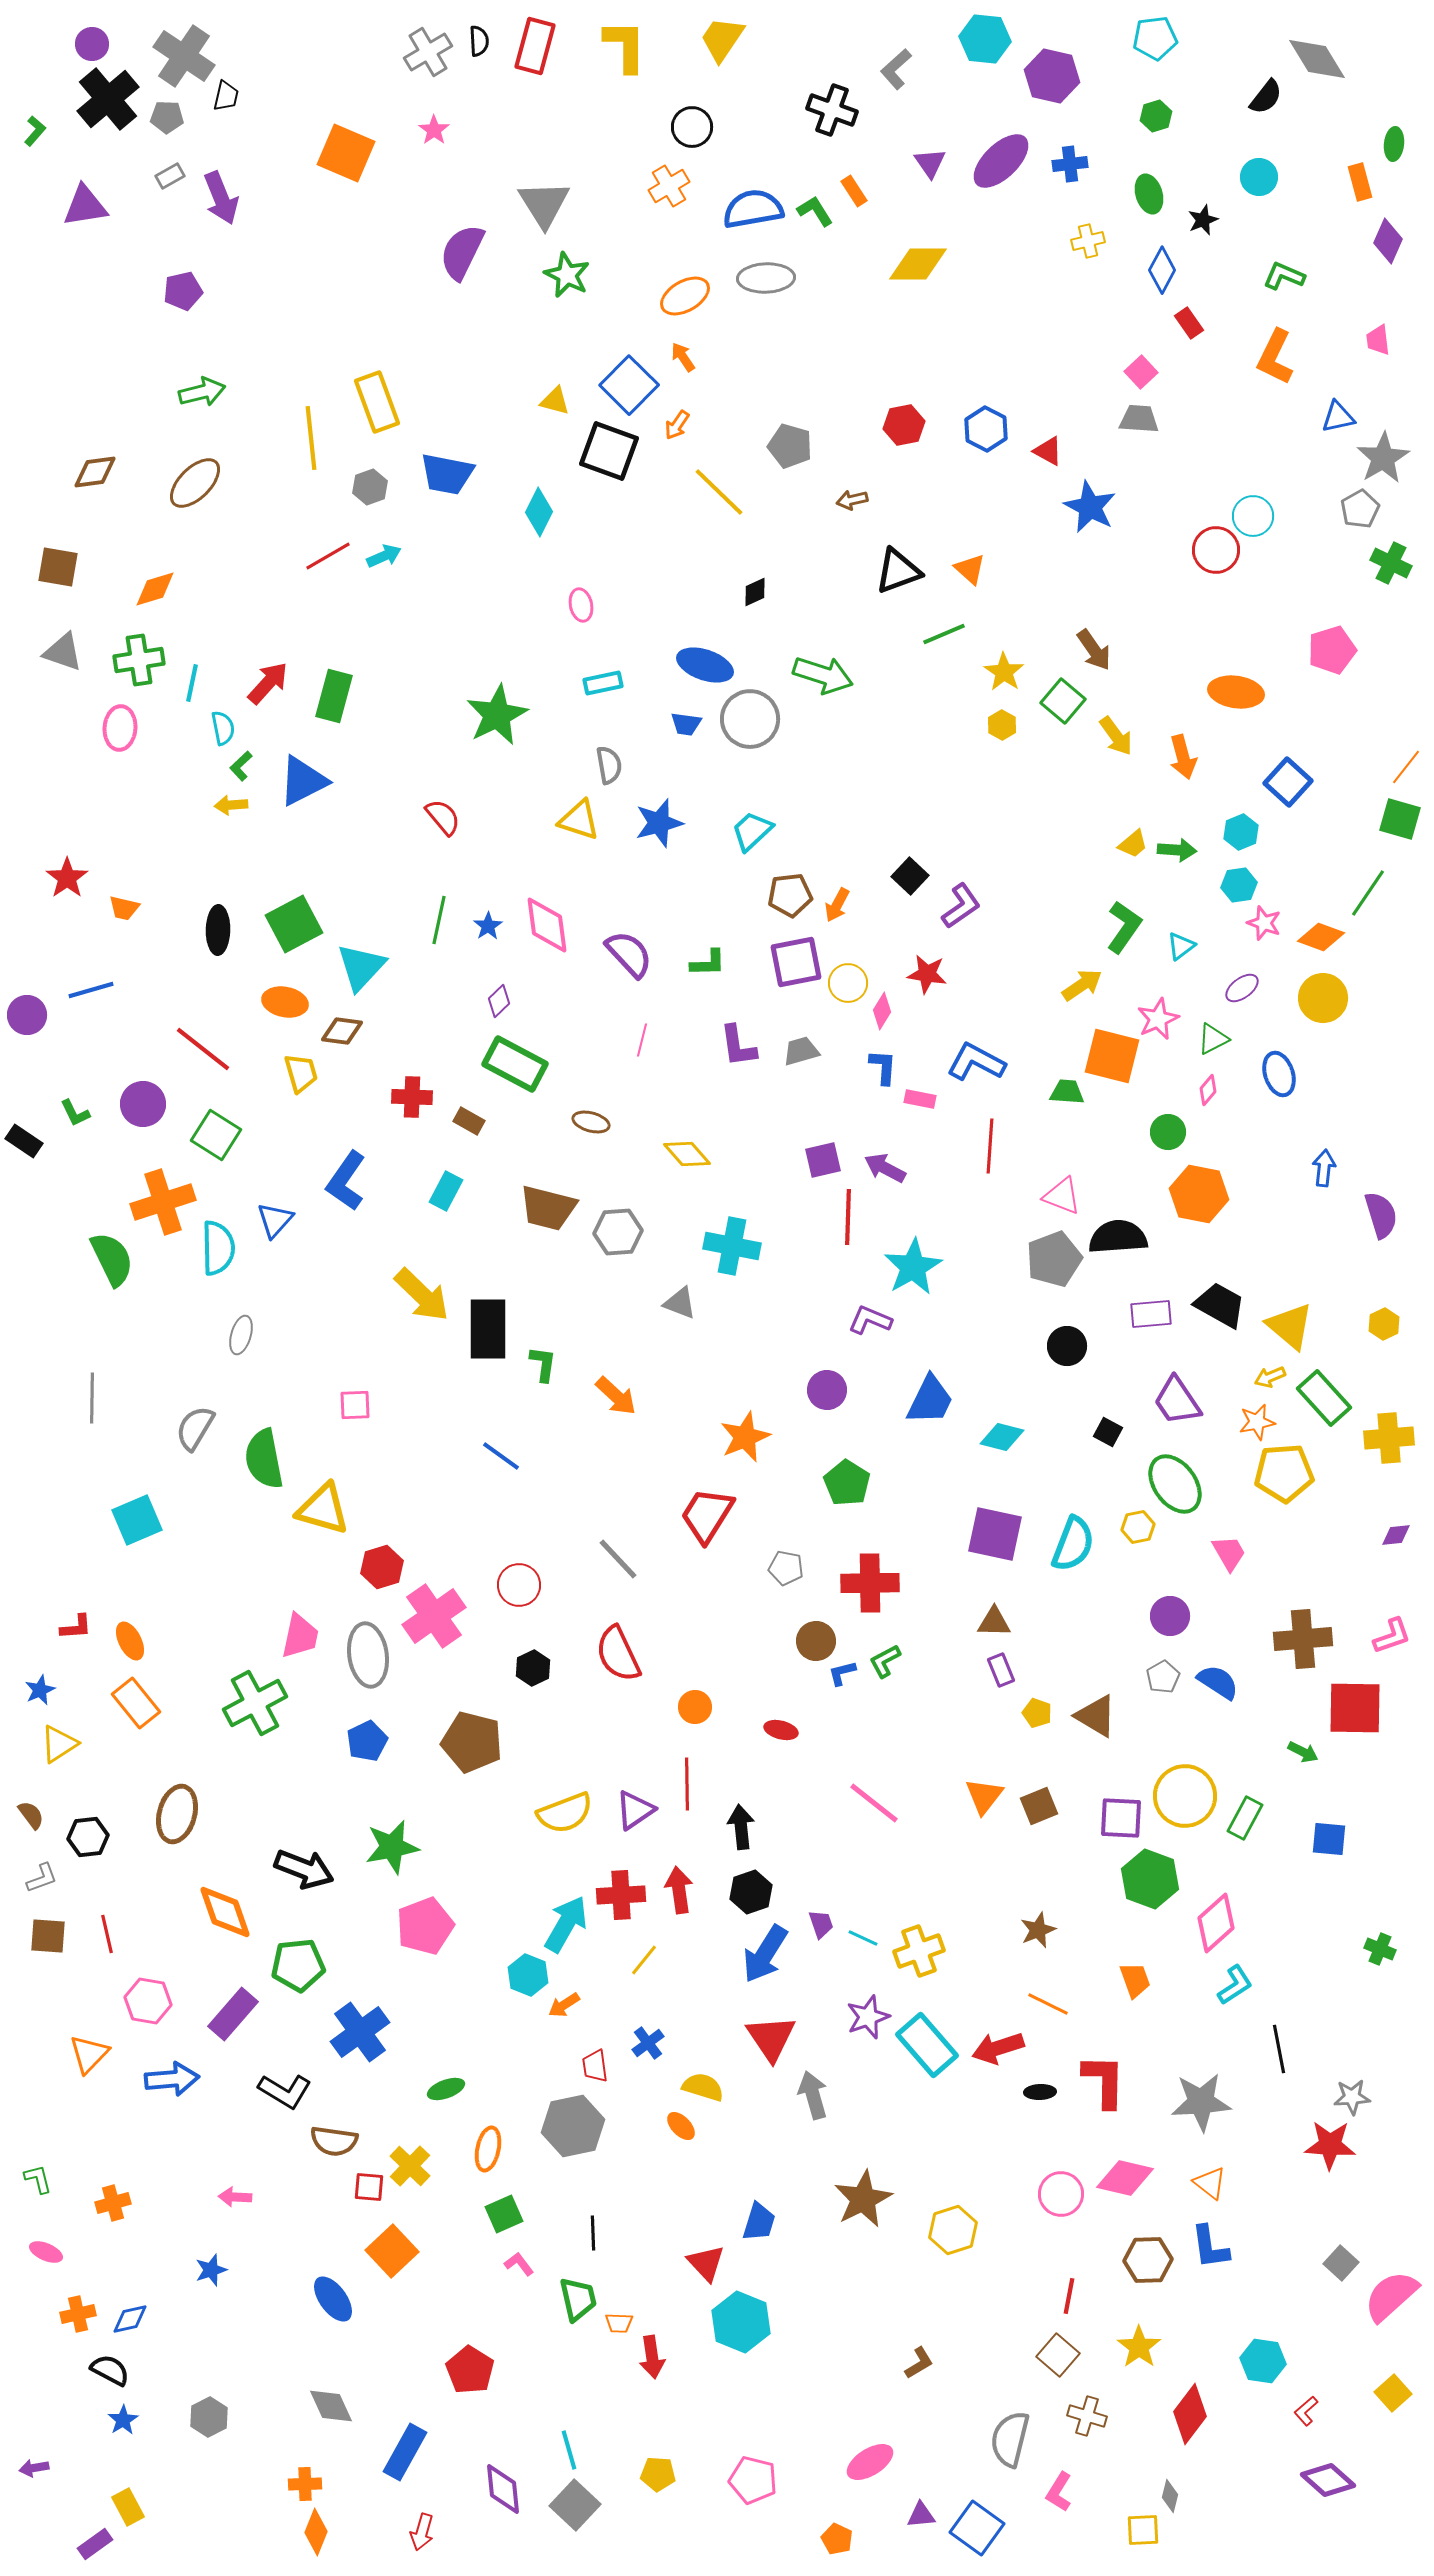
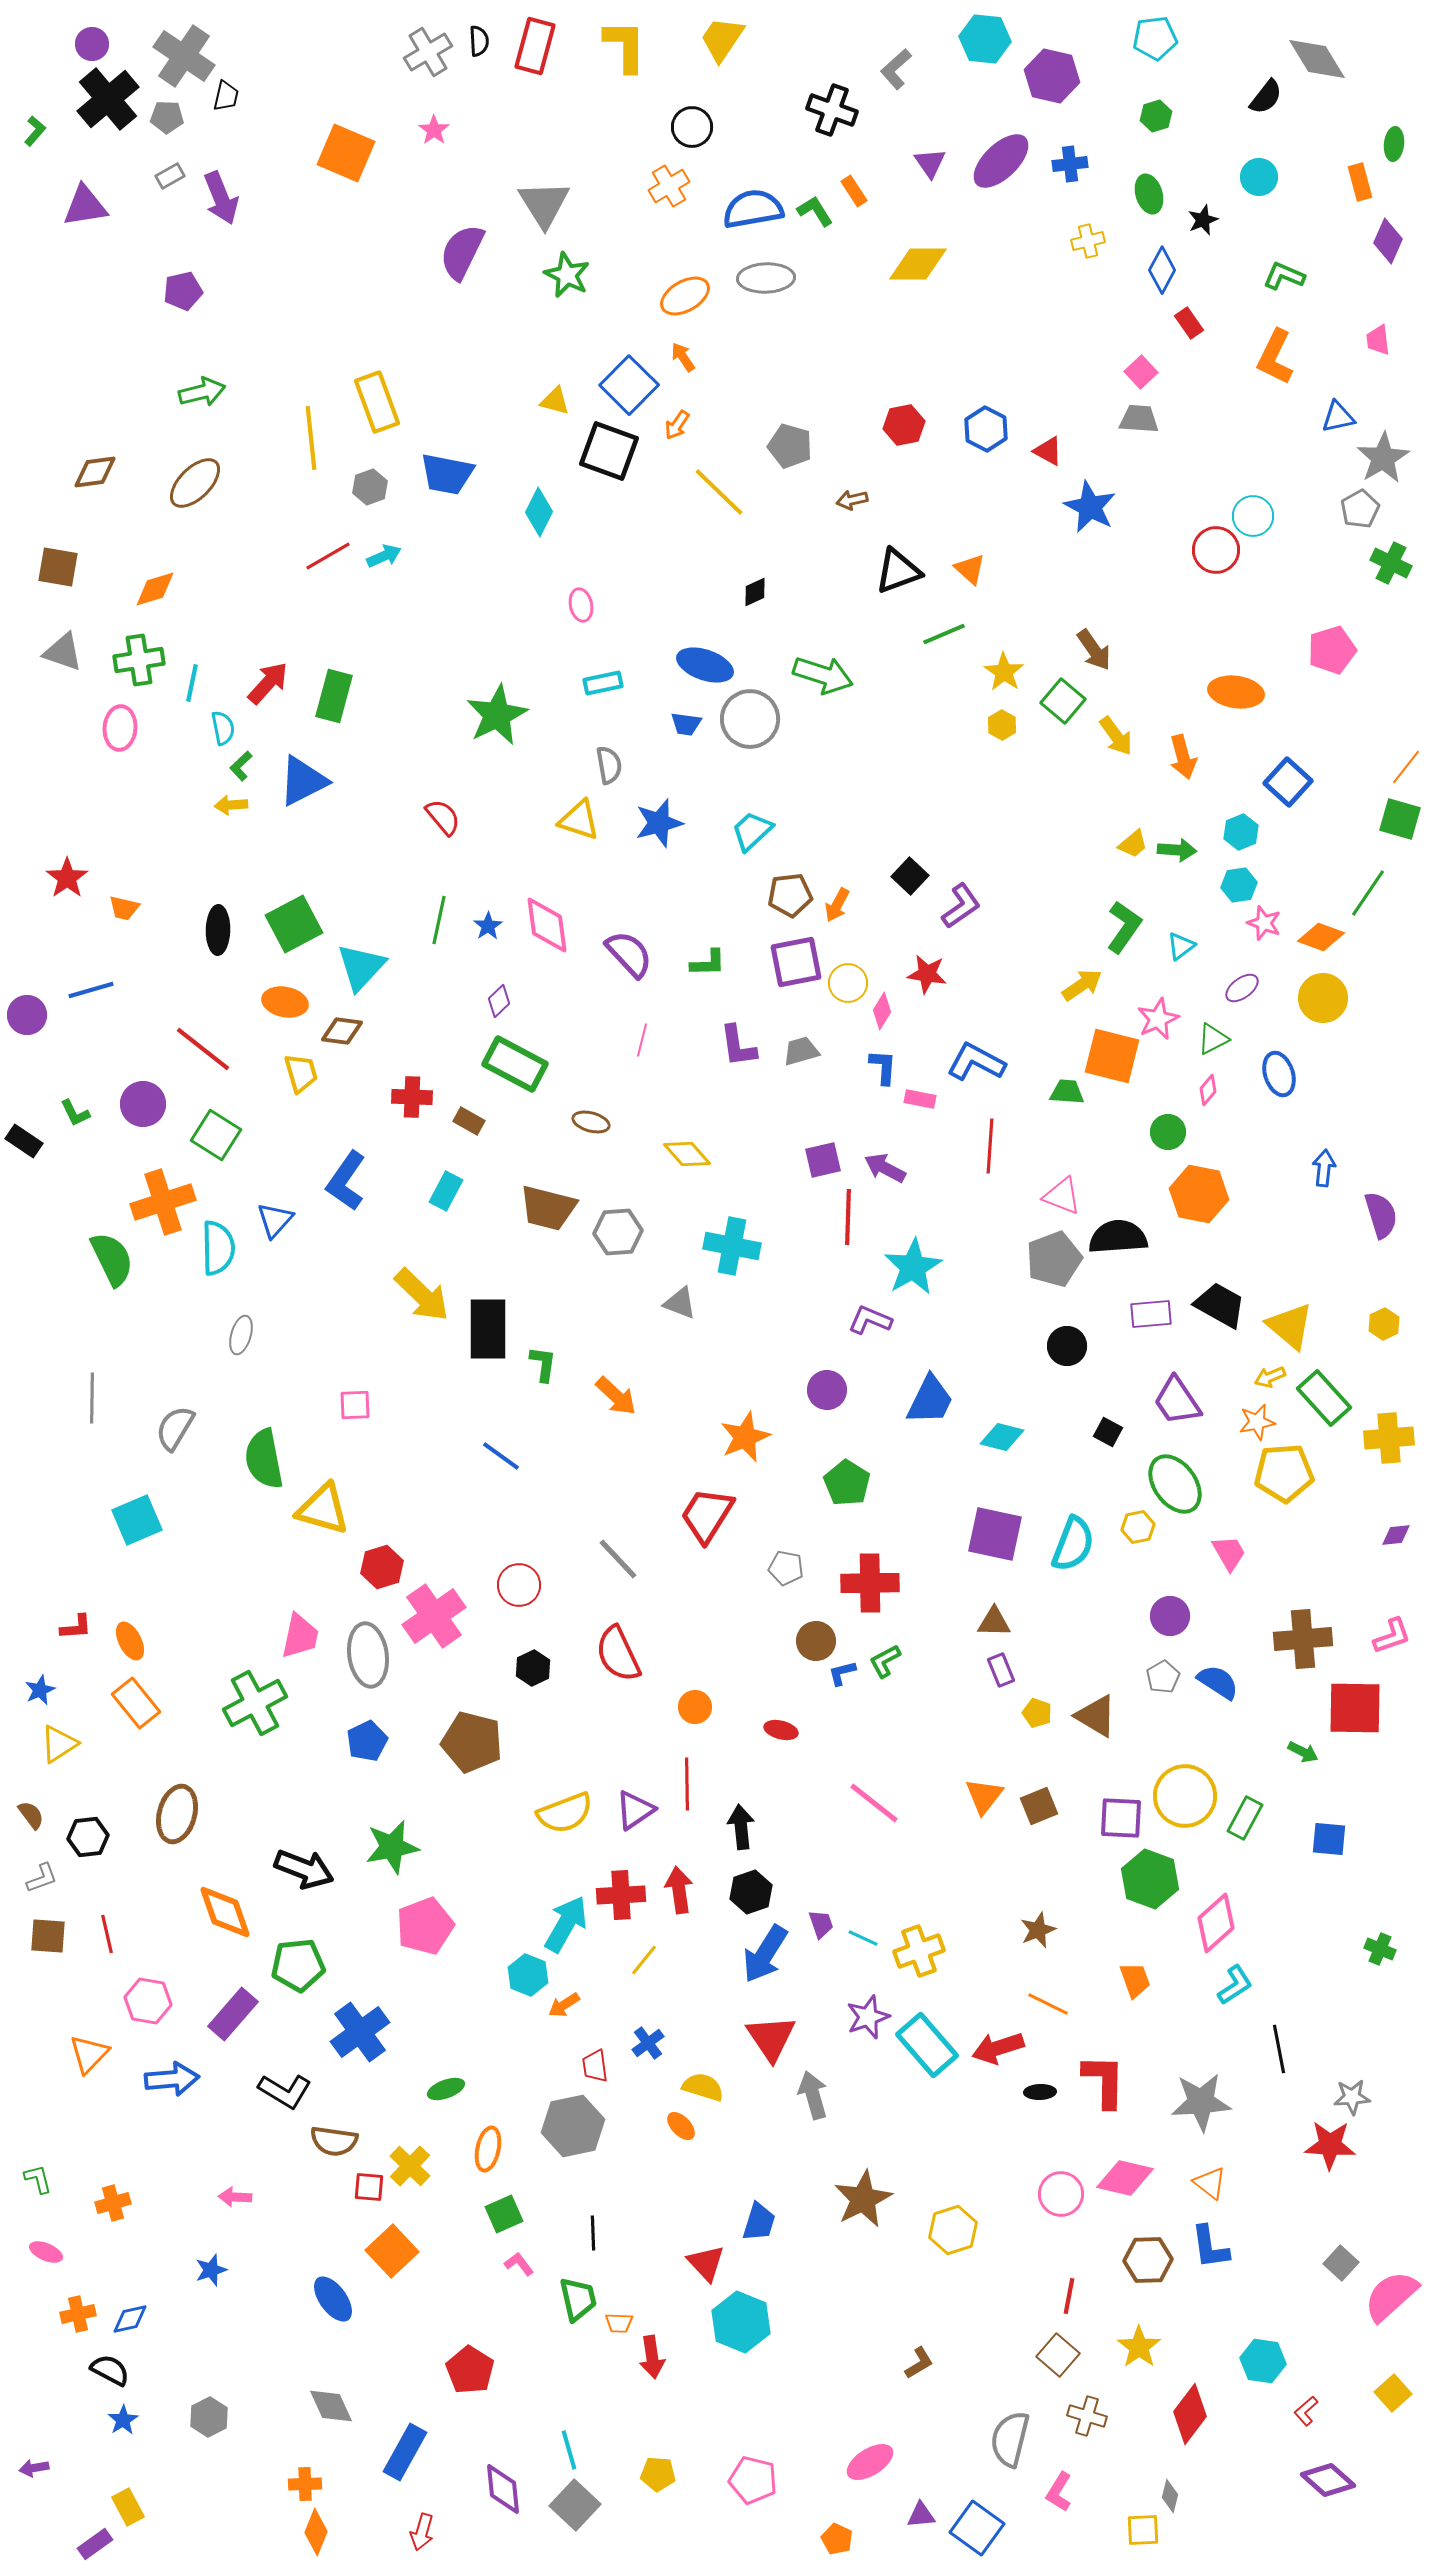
gray semicircle at (195, 1428): moved 20 px left
